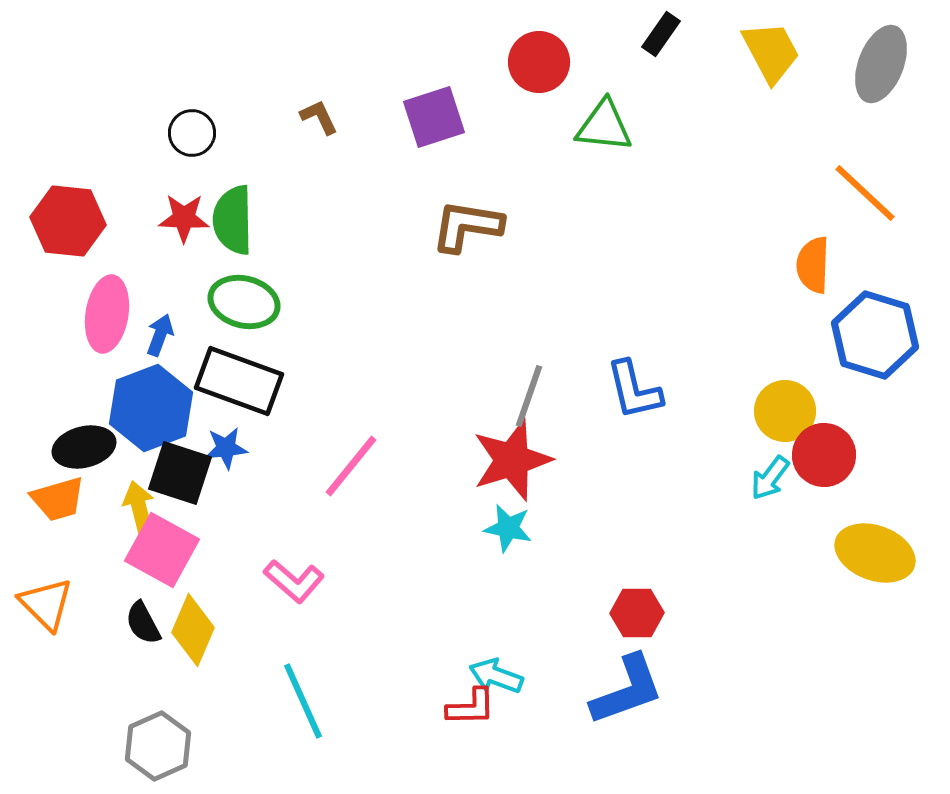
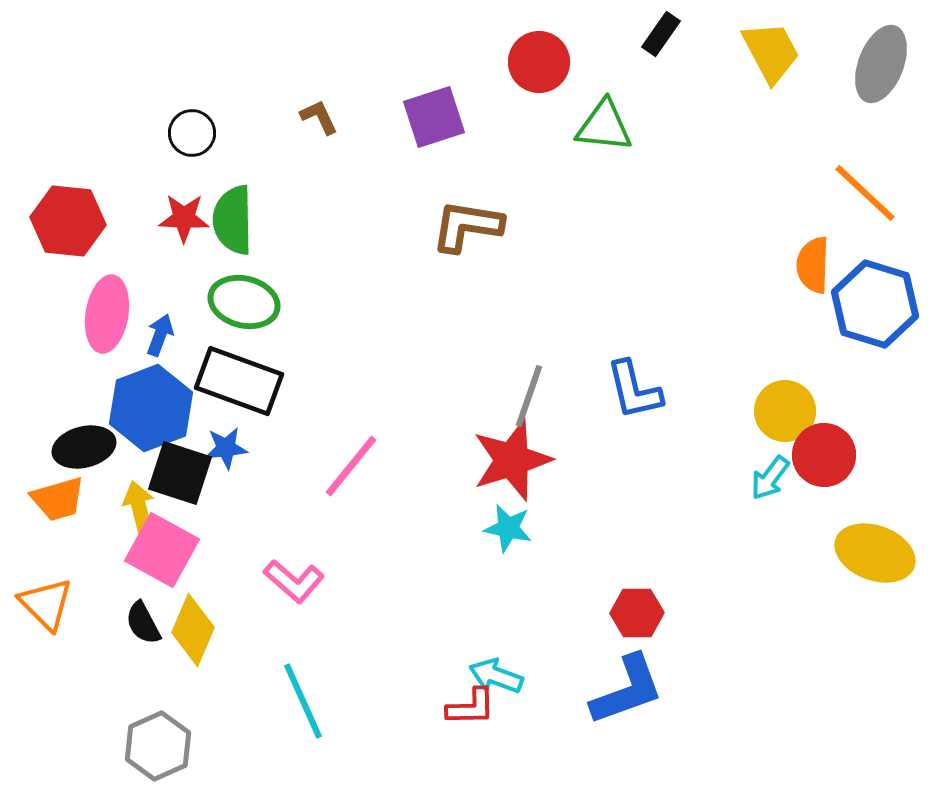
blue hexagon at (875, 335): moved 31 px up
